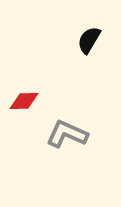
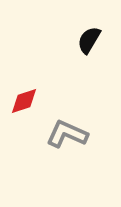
red diamond: rotated 16 degrees counterclockwise
